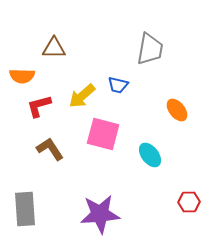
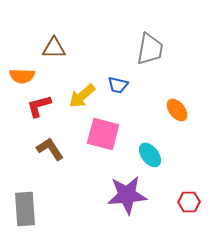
purple star: moved 27 px right, 19 px up
